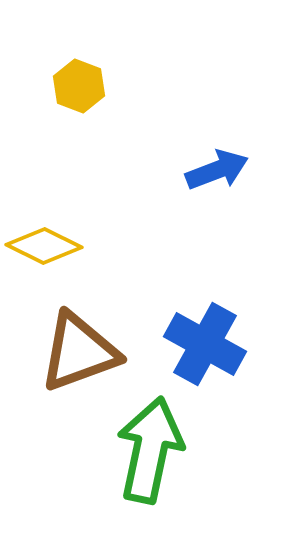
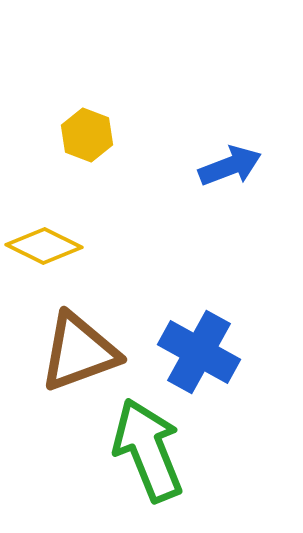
yellow hexagon: moved 8 px right, 49 px down
blue arrow: moved 13 px right, 4 px up
blue cross: moved 6 px left, 8 px down
green arrow: moved 2 px left; rotated 34 degrees counterclockwise
